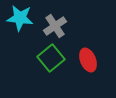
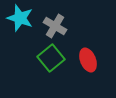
cyan star: rotated 12 degrees clockwise
gray cross: rotated 25 degrees counterclockwise
